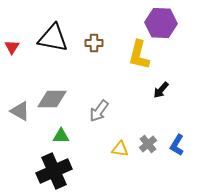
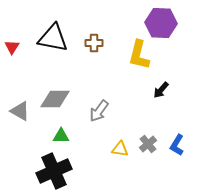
gray diamond: moved 3 px right
